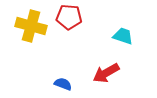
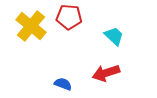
yellow cross: rotated 24 degrees clockwise
cyan trapezoid: moved 9 px left; rotated 25 degrees clockwise
red arrow: rotated 12 degrees clockwise
